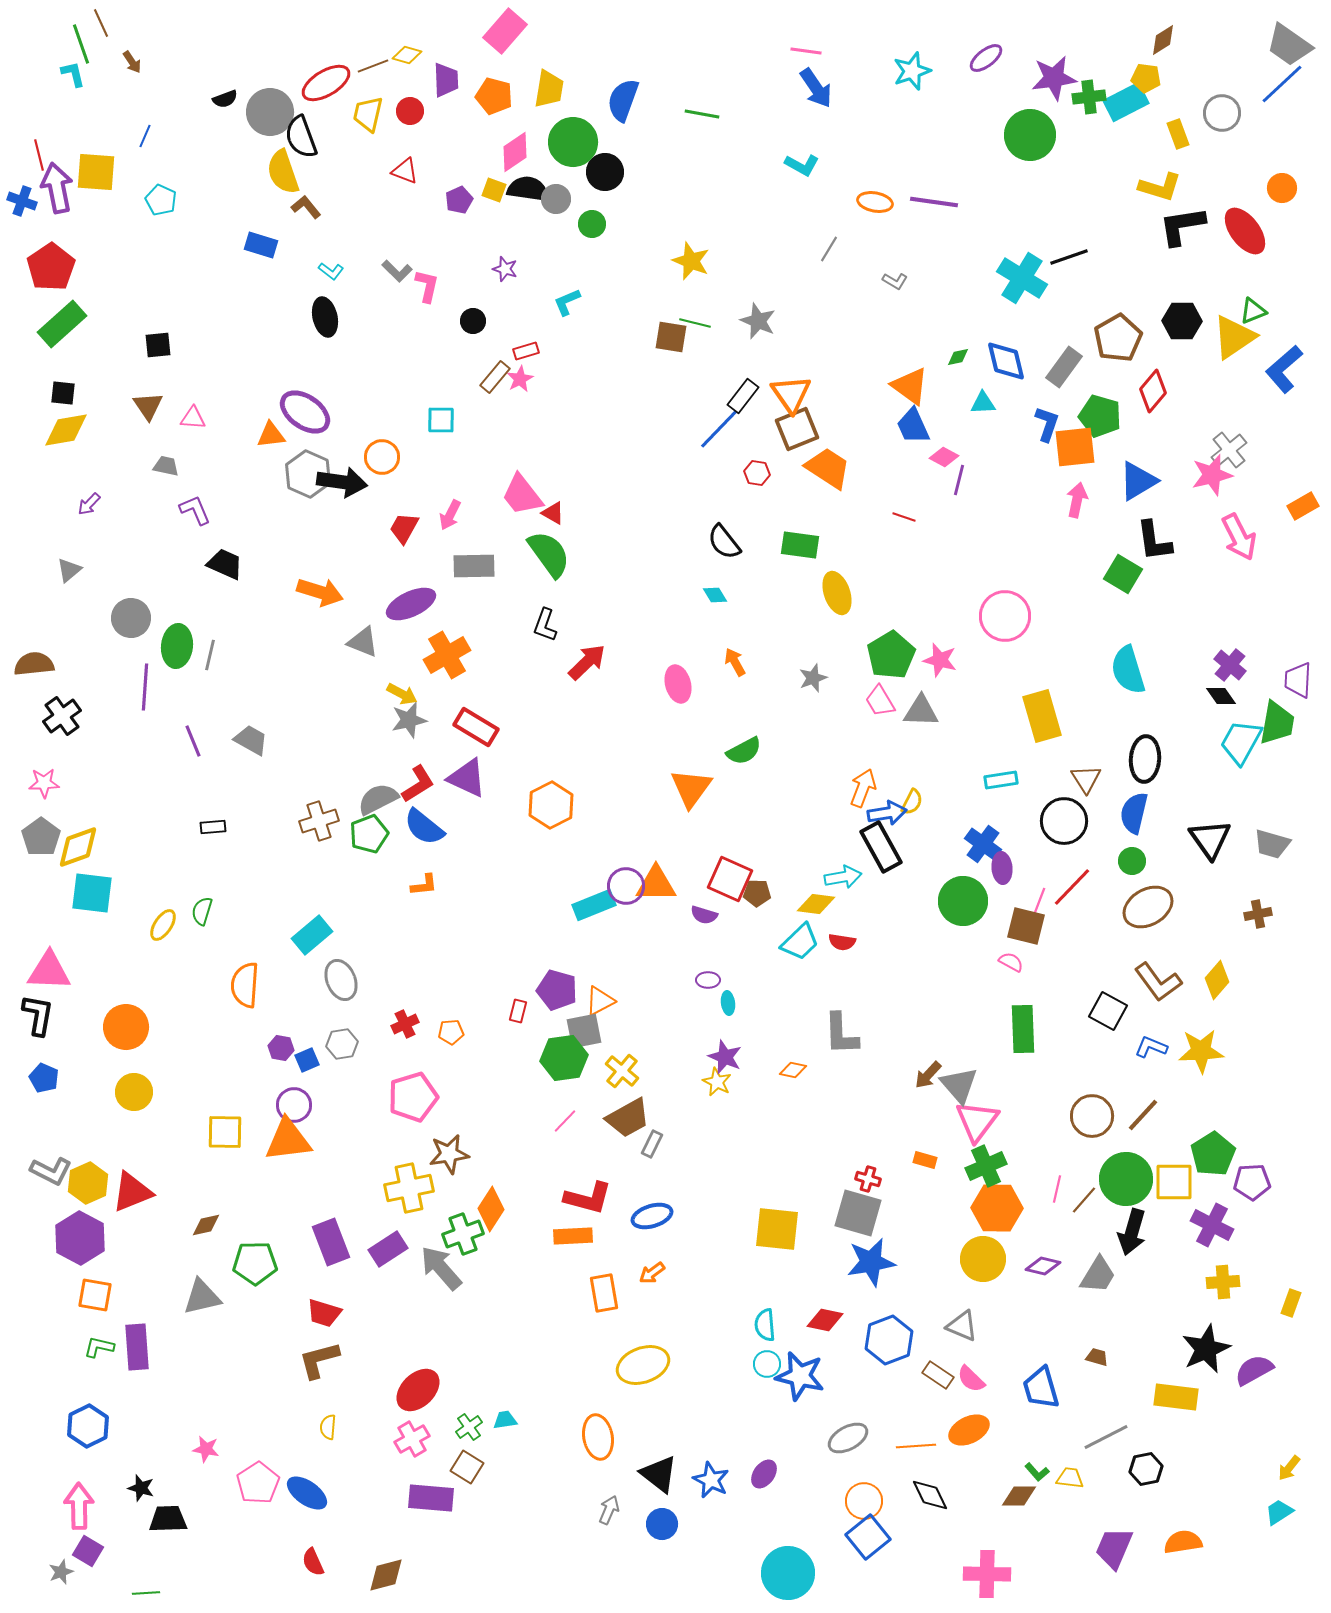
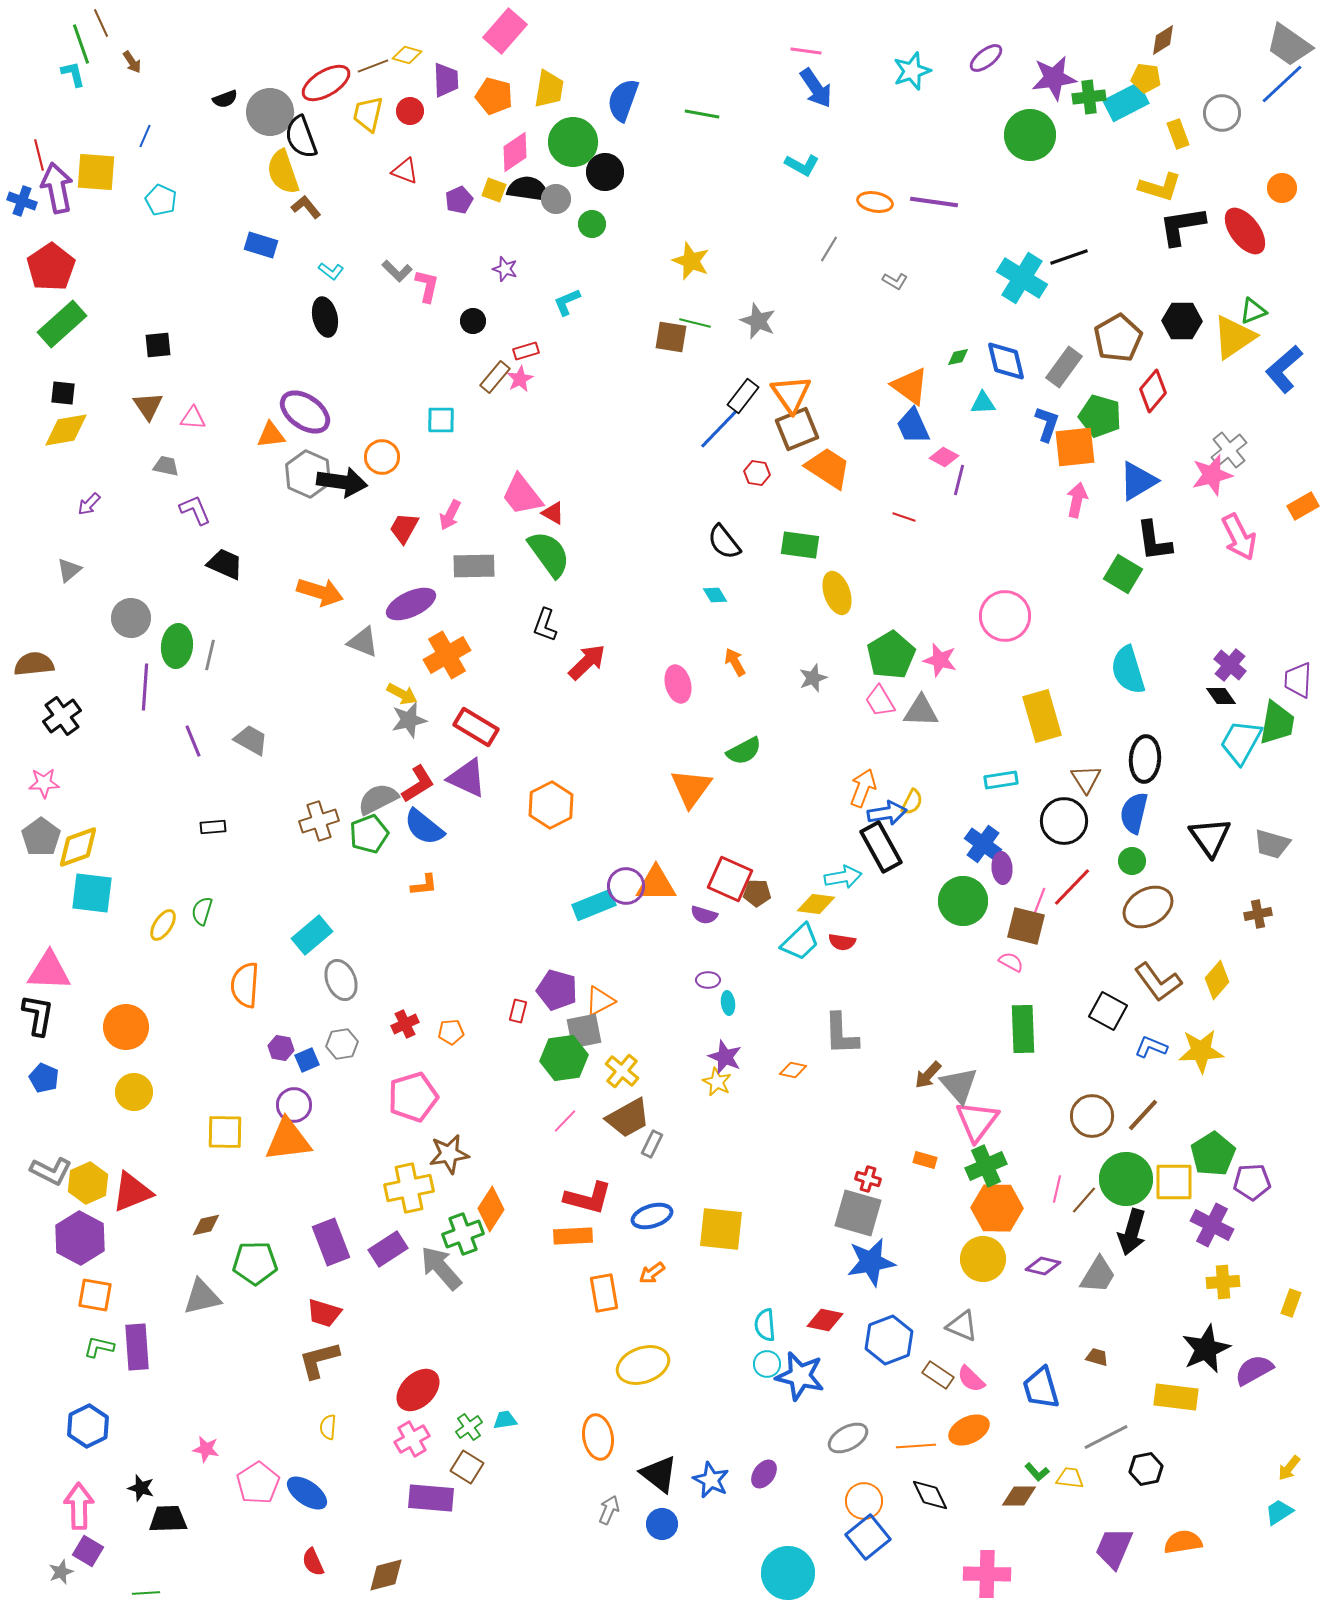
black triangle at (1210, 839): moved 2 px up
yellow square at (777, 1229): moved 56 px left
